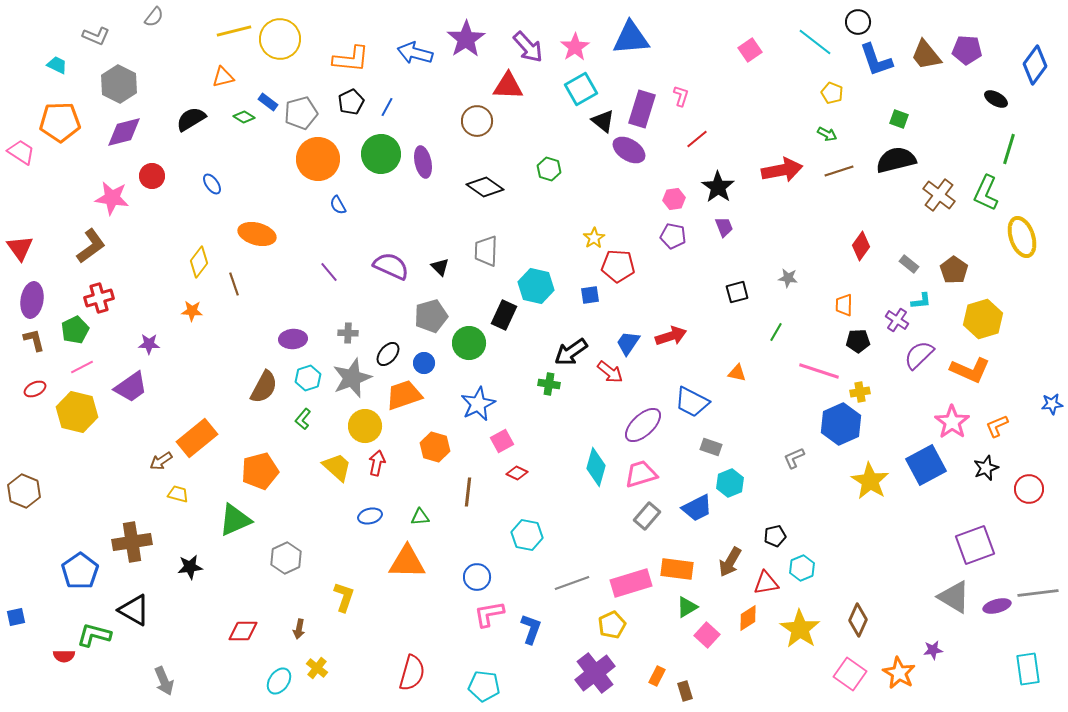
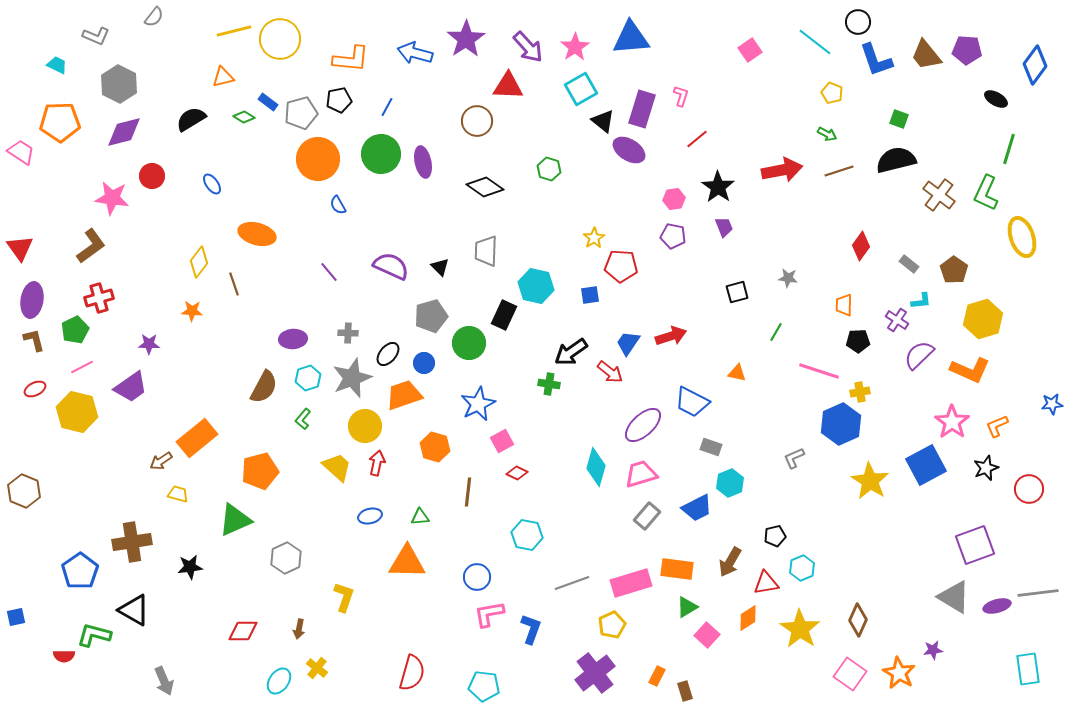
black pentagon at (351, 102): moved 12 px left, 2 px up; rotated 15 degrees clockwise
red pentagon at (618, 266): moved 3 px right
